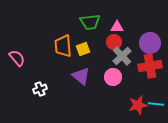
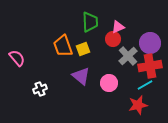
green trapezoid: rotated 85 degrees counterclockwise
pink triangle: moved 1 px right; rotated 24 degrees counterclockwise
red circle: moved 1 px left, 3 px up
orange trapezoid: rotated 15 degrees counterclockwise
gray cross: moved 6 px right
pink circle: moved 4 px left, 6 px down
cyan line: moved 11 px left, 19 px up; rotated 35 degrees counterclockwise
